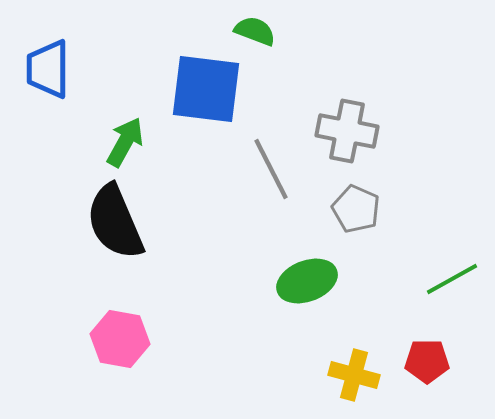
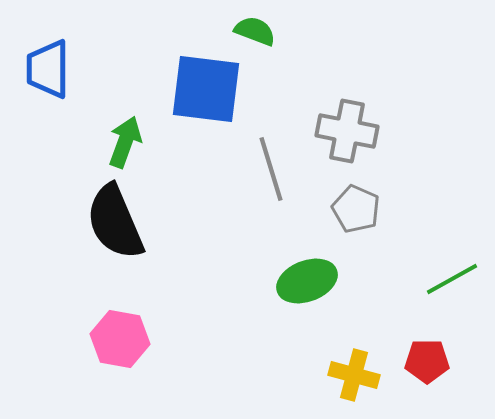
green arrow: rotated 9 degrees counterclockwise
gray line: rotated 10 degrees clockwise
